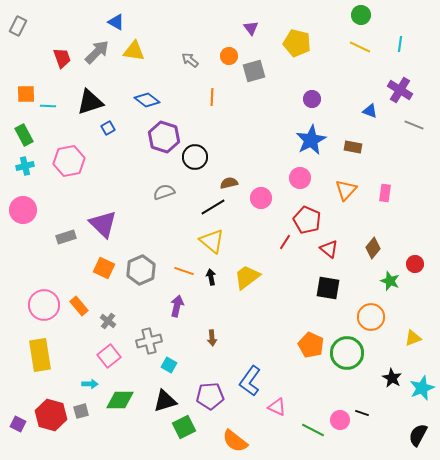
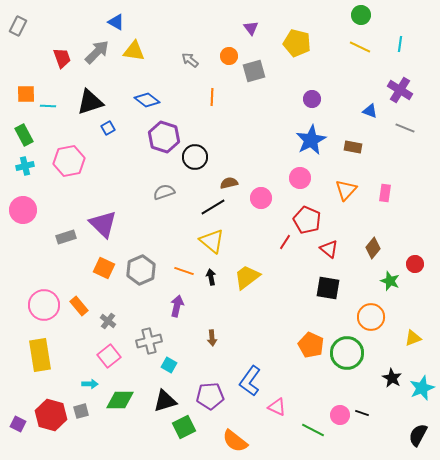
gray line at (414, 125): moved 9 px left, 3 px down
pink circle at (340, 420): moved 5 px up
